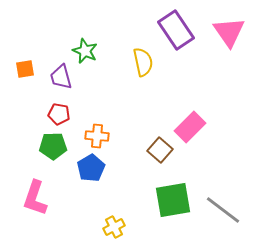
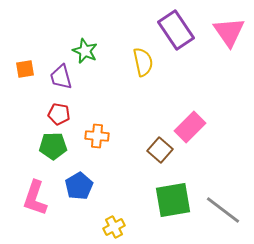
blue pentagon: moved 12 px left, 18 px down
